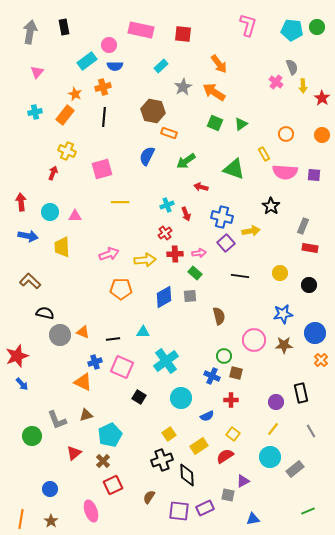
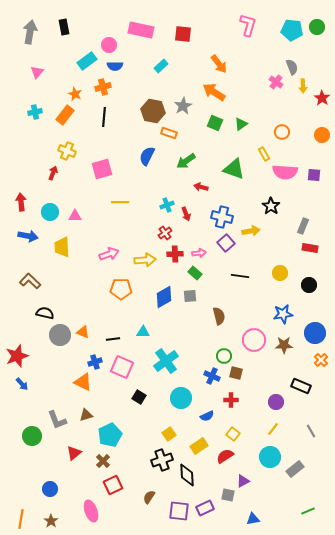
gray star at (183, 87): moved 19 px down
orange circle at (286, 134): moved 4 px left, 2 px up
black rectangle at (301, 393): moved 7 px up; rotated 54 degrees counterclockwise
